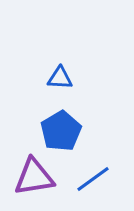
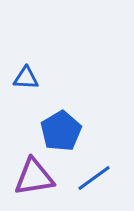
blue triangle: moved 34 px left
blue line: moved 1 px right, 1 px up
